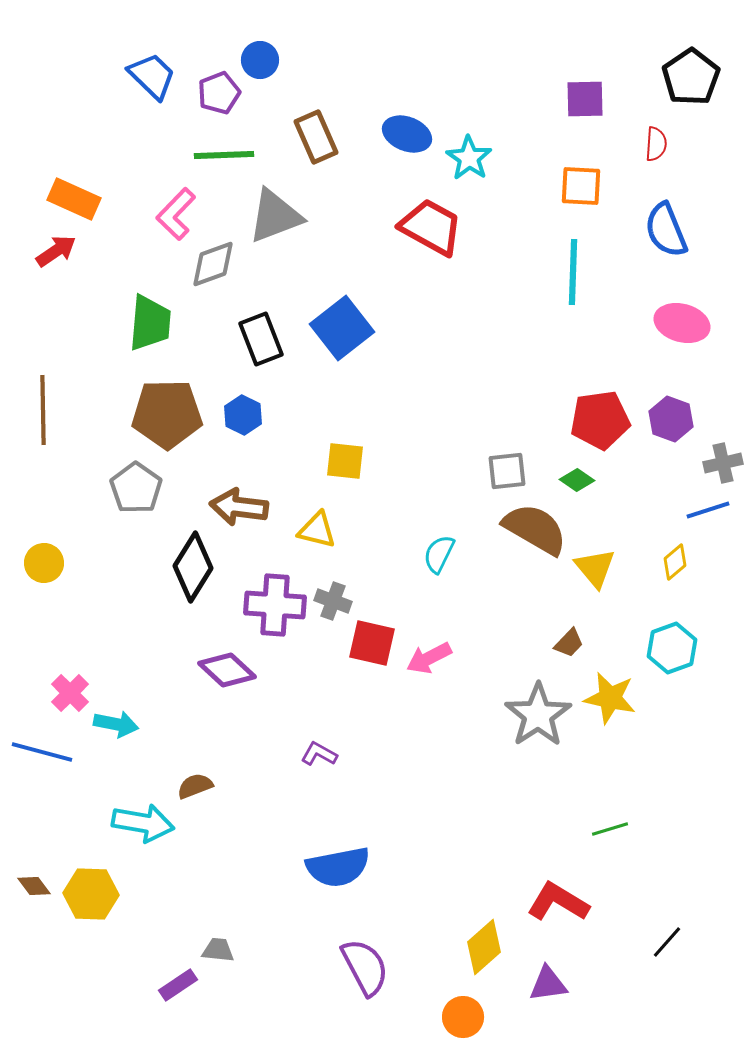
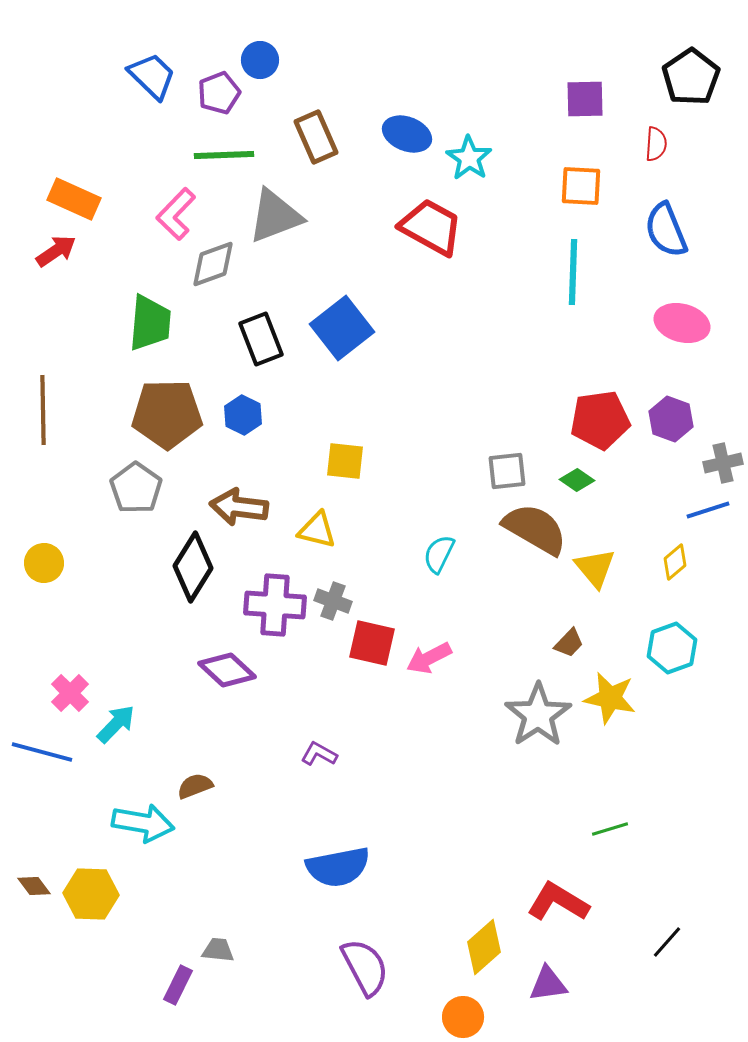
cyan arrow at (116, 724): rotated 57 degrees counterclockwise
purple rectangle at (178, 985): rotated 30 degrees counterclockwise
